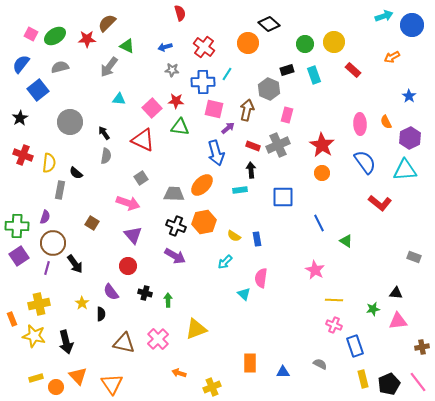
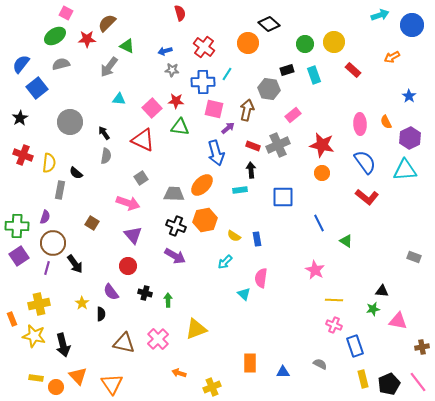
cyan arrow at (384, 16): moved 4 px left, 1 px up
pink square at (31, 34): moved 35 px right, 21 px up
blue arrow at (165, 47): moved 4 px down
gray semicircle at (60, 67): moved 1 px right, 3 px up
gray hexagon at (269, 89): rotated 15 degrees counterclockwise
blue square at (38, 90): moved 1 px left, 2 px up
pink rectangle at (287, 115): moved 6 px right; rotated 35 degrees clockwise
red star at (322, 145): rotated 20 degrees counterclockwise
red L-shape at (380, 203): moved 13 px left, 6 px up
orange hexagon at (204, 222): moved 1 px right, 2 px up
black triangle at (396, 293): moved 14 px left, 2 px up
pink triangle at (398, 321): rotated 18 degrees clockwise
black arrow at (66, 342): moved 3 px left, 3 px down
yellow rectangle at (36, 378): rotated 24 degrees clockwise
